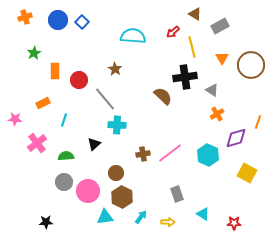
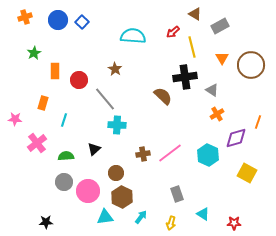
orange rectangle at (43, 103): rotated 48 degrees counterclockwise
black triangle at (94, 144): moved 5 px down
yellow arrow at (168, 222): moved 3 px right, 1 px down; rotated 104 degrees clockwise
